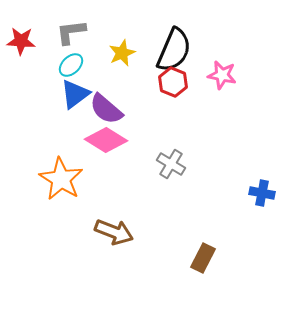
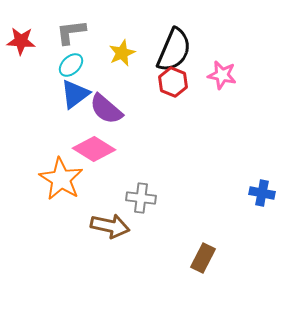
pink diamond: moved 12 px left, 9 px down
gray cross: moved 30 px left, 34 px down; rotated 24 degrees counterclockwise
brown arrow: moved 4 px left, 6 px up; rotated 9 degrees counterclockwise
